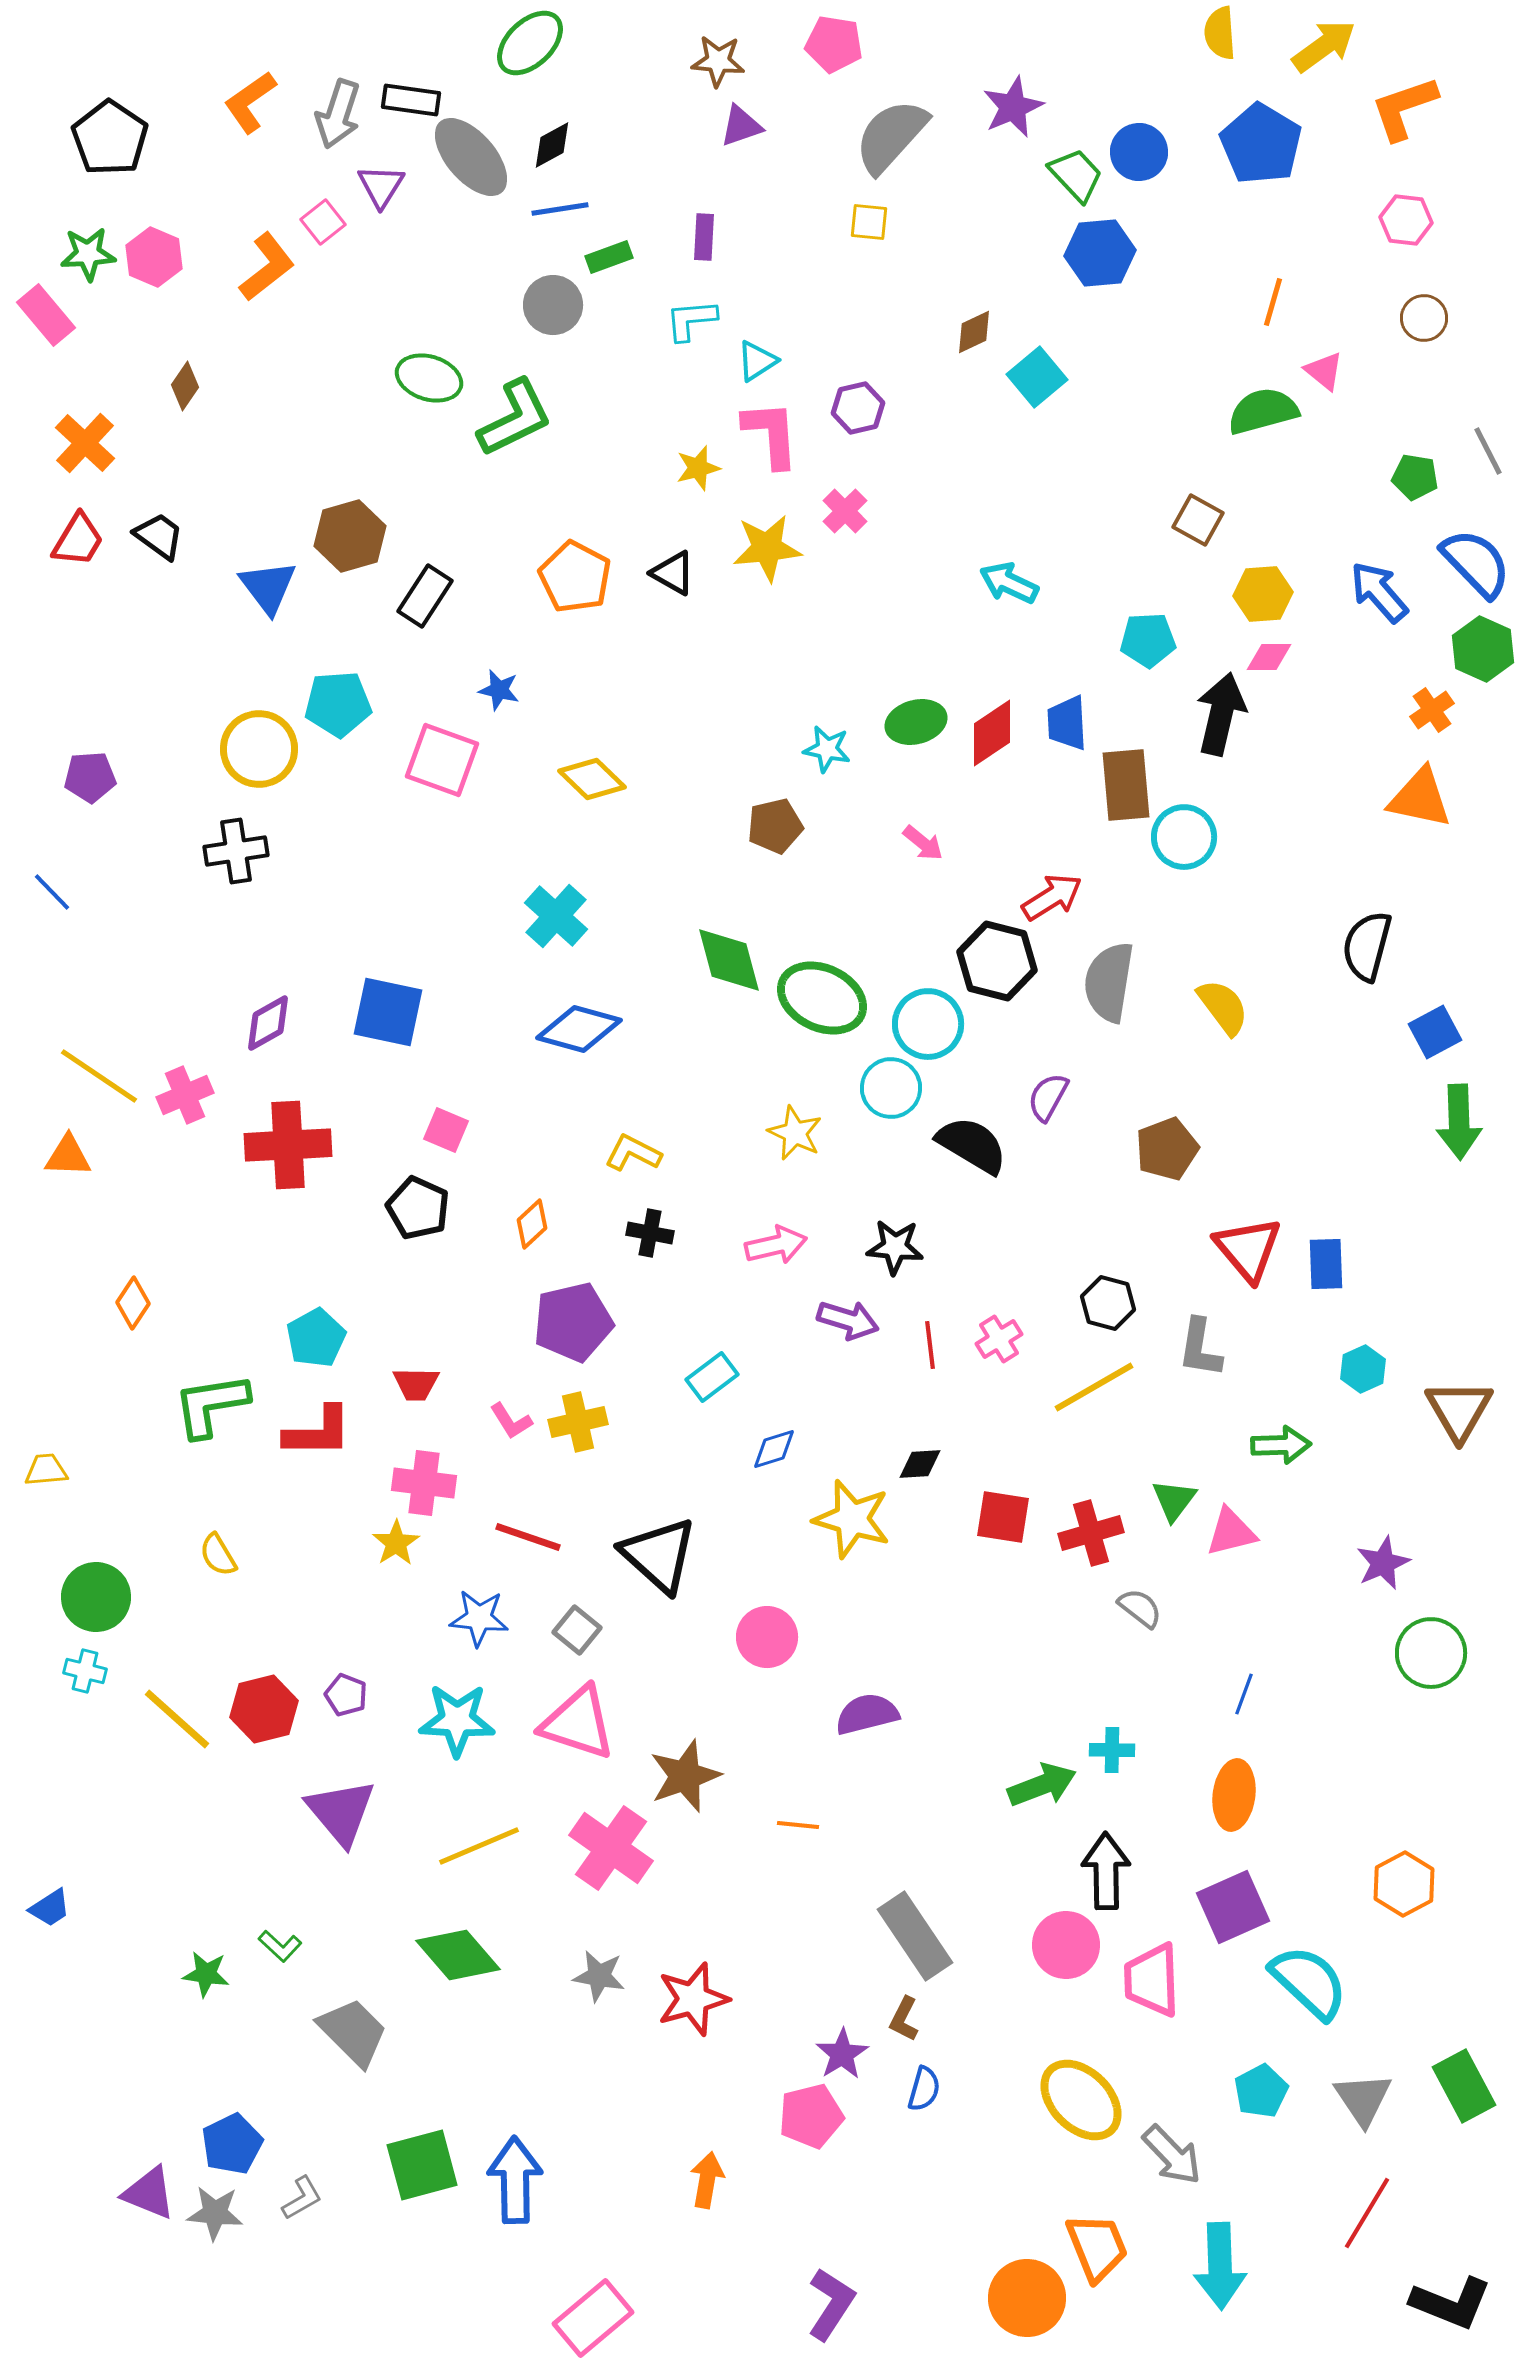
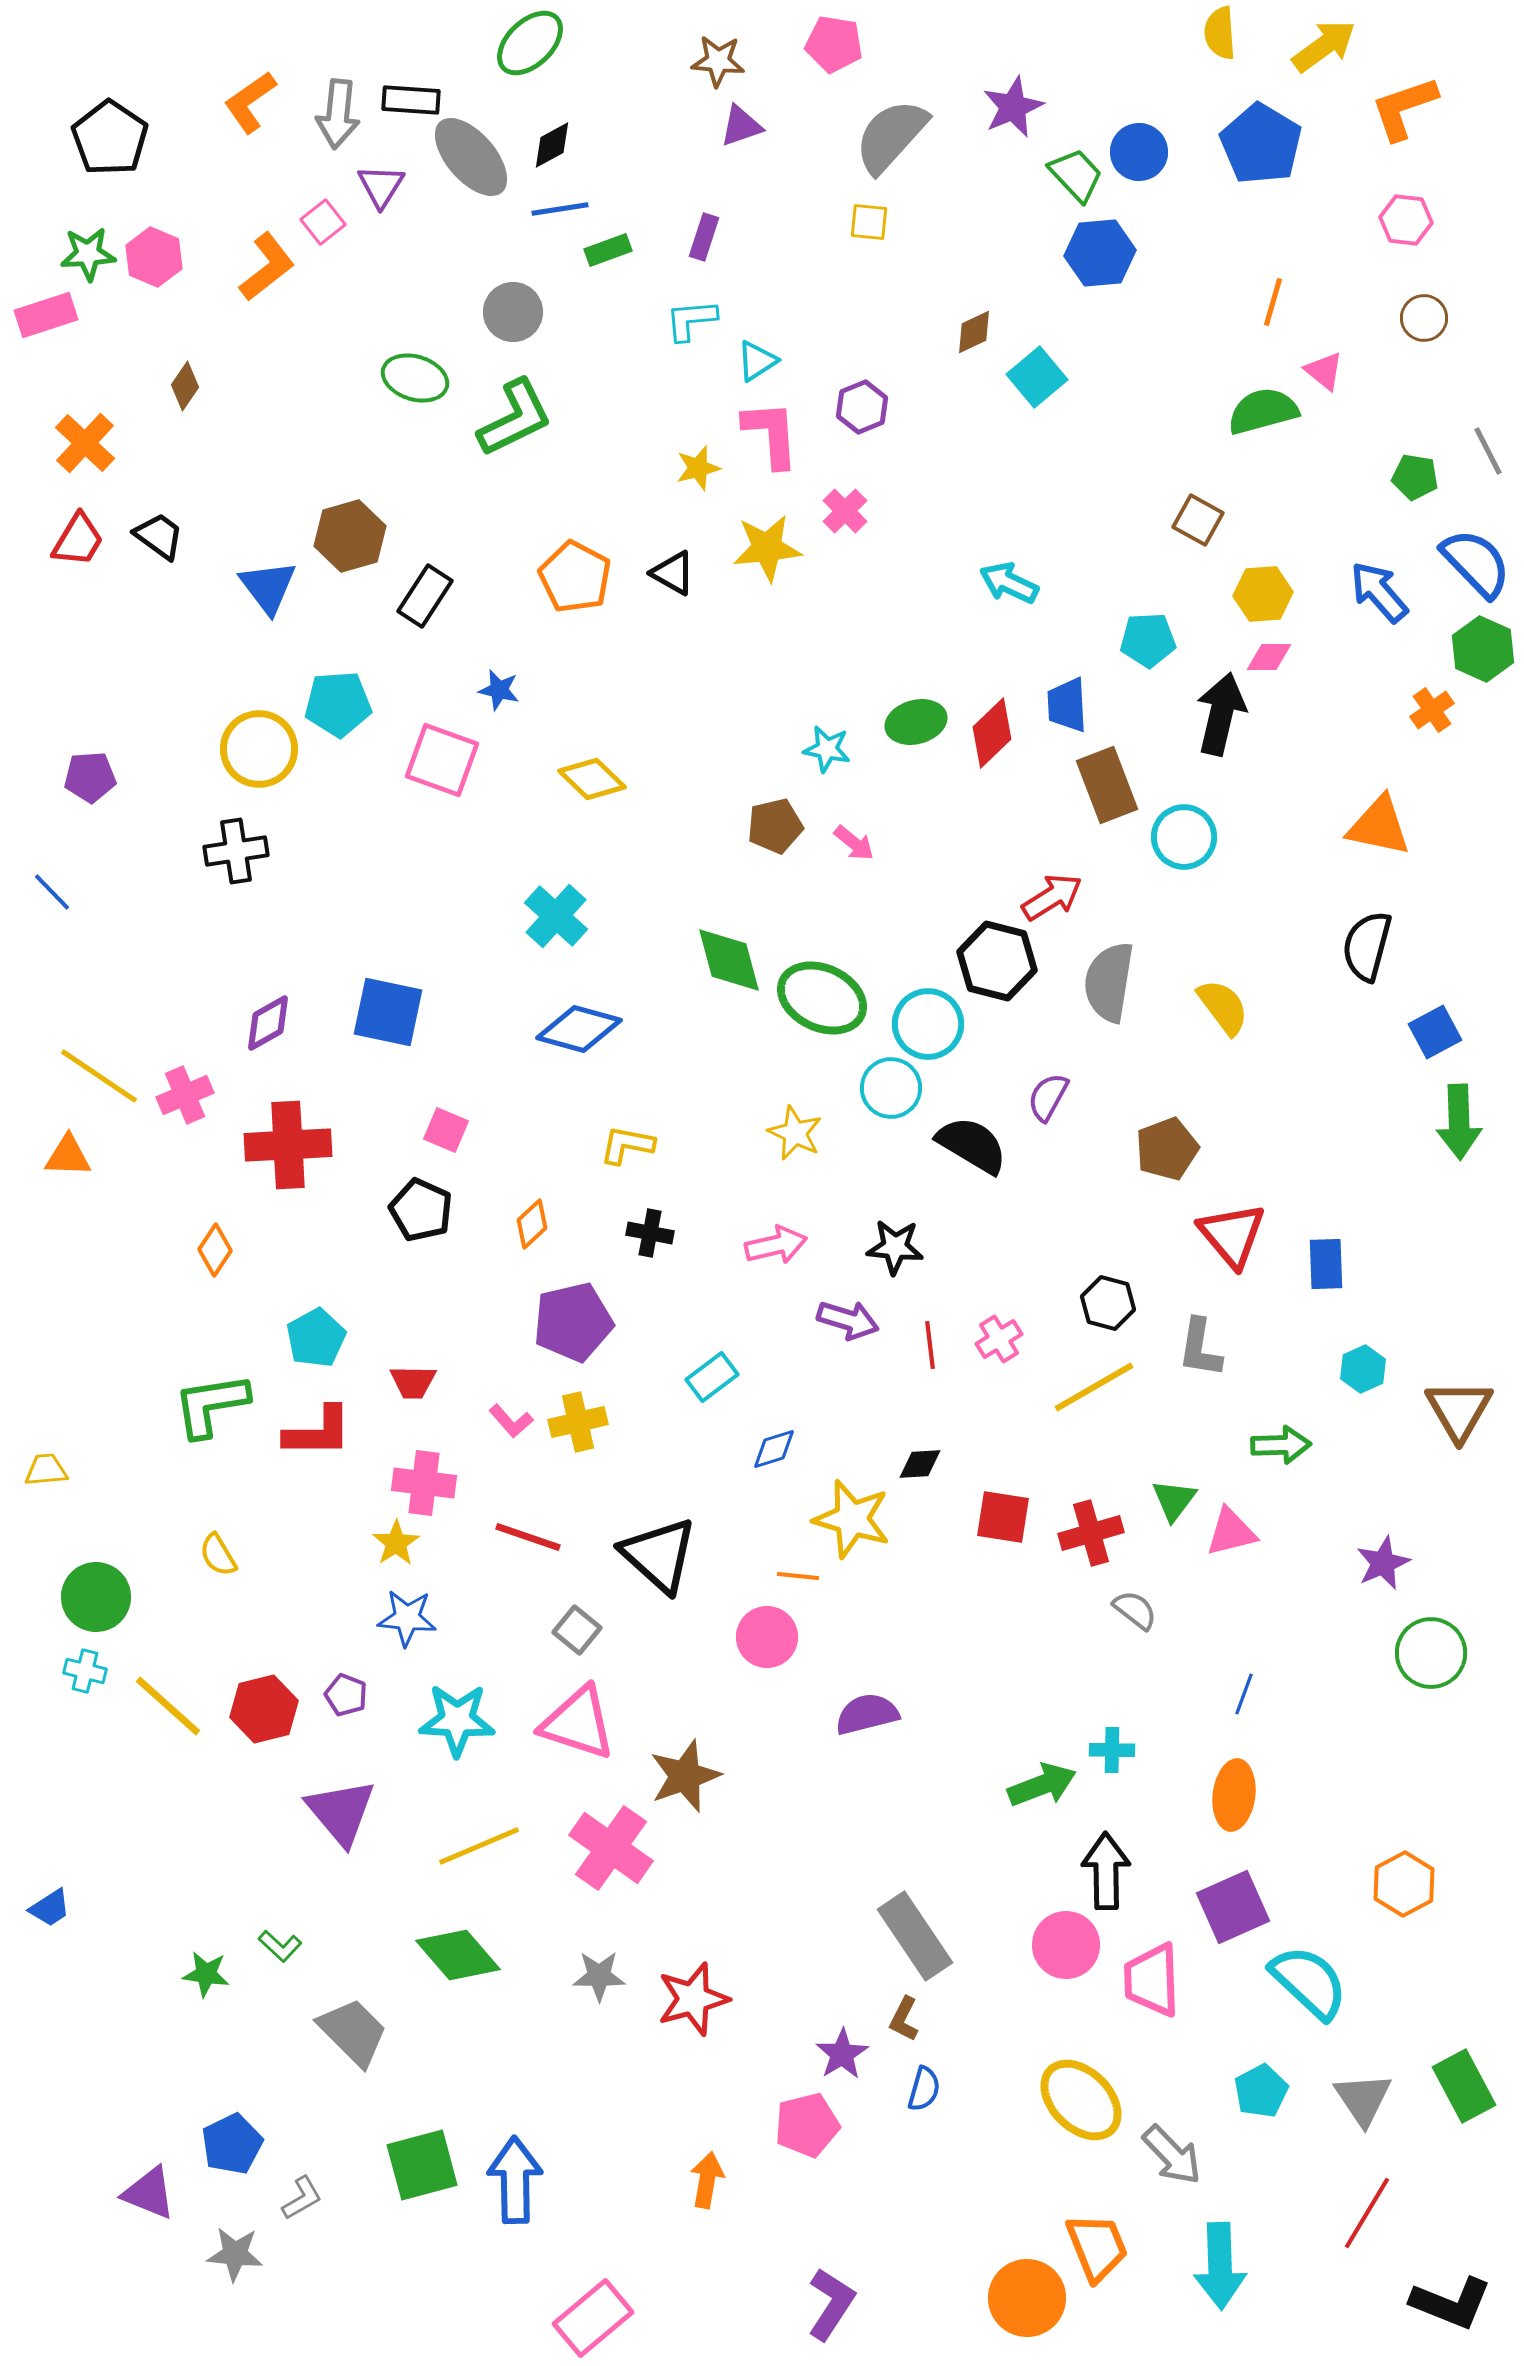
black rectangle at (411, 100): rotated 4 degrees counterclockwise
gray arrow at (338, 114): rotated 12 degrees counterclockwise
purple rectangle at (704, 237): rotated 15 degrees clockwise
green rectangle at (609, 257): moved 1 px left, 7 px up
gray circle at (553, 305): moved 40 px left, 7 px down
pink rectangle at (46, 315): rotated 68 degrees counterclockwise
green ellipse at (429, 378): moved 14 px left
purple hexagon at (858, 408): moved 4 px right, 1 px up; rotated 9 degrees counterclockwise
blue trapezoid at (1067, 723): moved 18 px up
red diamond at (992, 733): rotated 10 degrees counterclockwise
brown rectangle at (1126, 785): moved 19 px left; rotated 16 degrees counterclockwise
orange triangle at (1420, 798): moved 41 px left, 28 px down
pink arrow at (923, 843): moved 69 px left
yellow L-shape at (633, 1153): moved 6 px left, 8 px up; rotated 16 degrees counterclockwise
black pentagon at (418, 1208): moved 3 px right, 2 px down
red triangle at (1248, 1249): moved 16 px left, 14 px up
orange diamond at (133, 1303): moved 82 px right, 53 px up
red trapezoid at (416, 1384): moved 3 px left, 2 px up
pink L-shape at (511, 1421): rotated 9 degrees counterclockwise
gray semicircle at (1140, 1608): moved 5 px left, 2 px down
blue star at (479, 1618): moved 72 px left
yellow line at (177, 1719): moved 9 px left, 13 px up
orange line at (798, 1825): moved 249 px up
gray star at (599, 1976): rotated 10 degrees counterclockwise
pink pentagon at (811, 2116): moved 4 px left, 9 px down
gray star at (215, 2213): moved 20 px right, 41 px down
